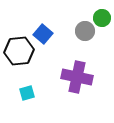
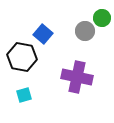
black hexagon: moved 3 px right, 6 px down; rotated 16 degrees clockwise
cyan square: moved 3 px left, 2 px down
